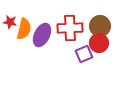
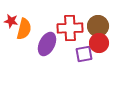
red star: moved 1 px right, 1 px up
brown circle: moved 2 px left
purple ellipse: moved 5 px right, 9 px down
purple square: rotated 12 degrees clockwise
